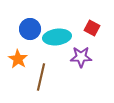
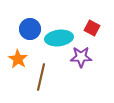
cyan ellipse: moved 2 px right, 1 px down
